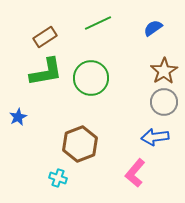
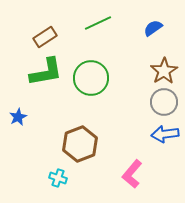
blue arrow: moved 10 px right, 3 px up
pink L-shape: moved 3 px left, 1 px down
